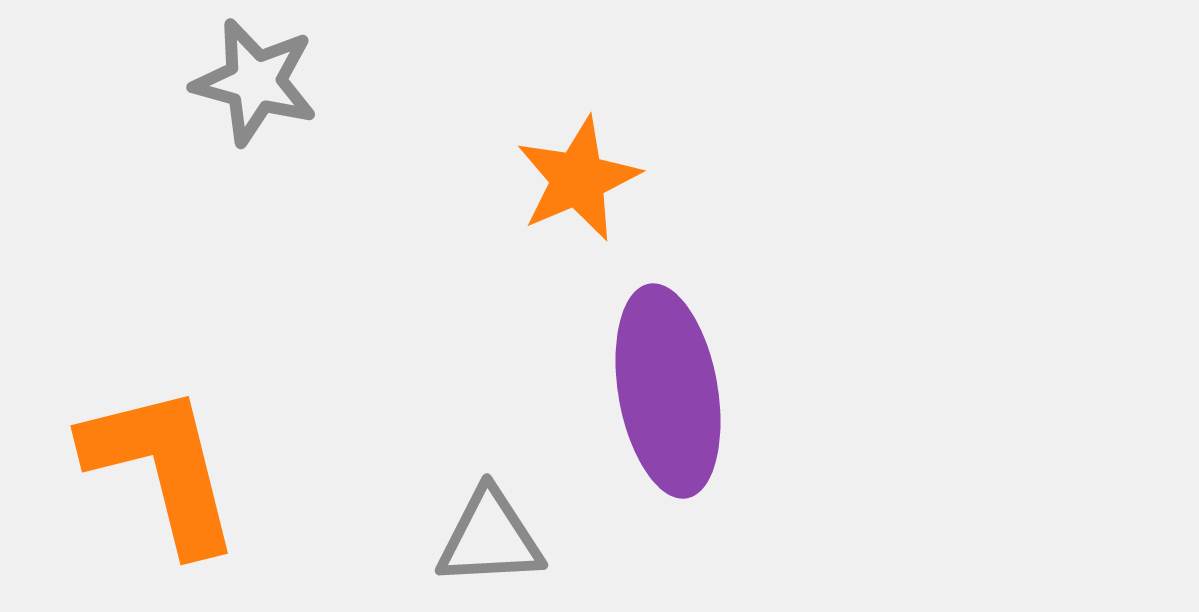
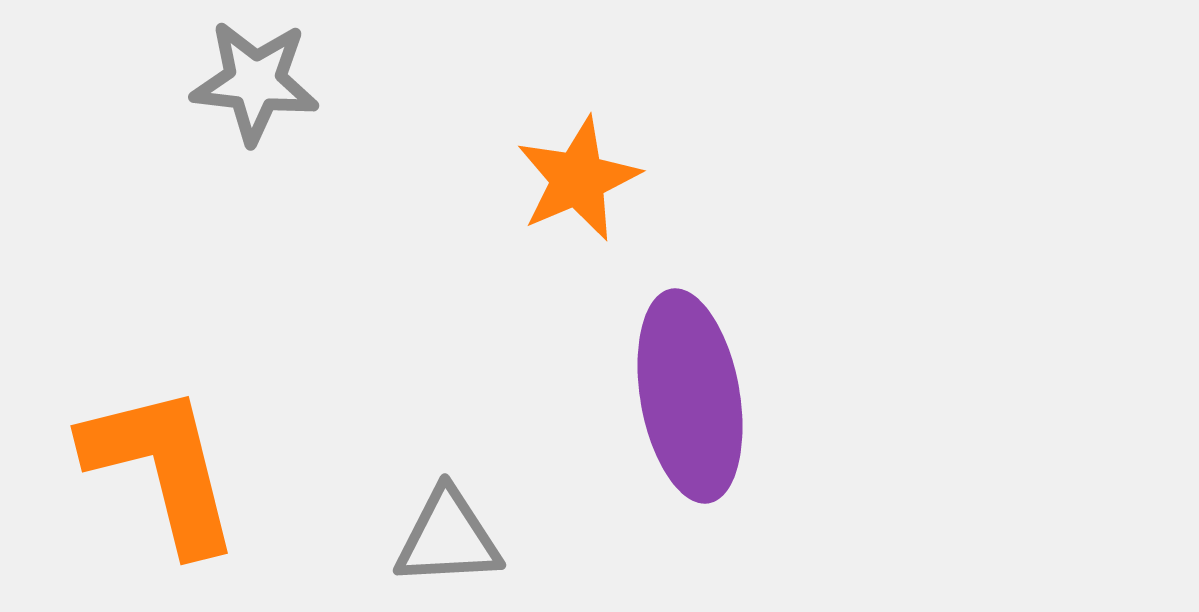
gray star: rotated 9 degrees counterclockwise
purple ellipse: moved 22 px right, 5 px down
gray triangle: moved 42 px left
